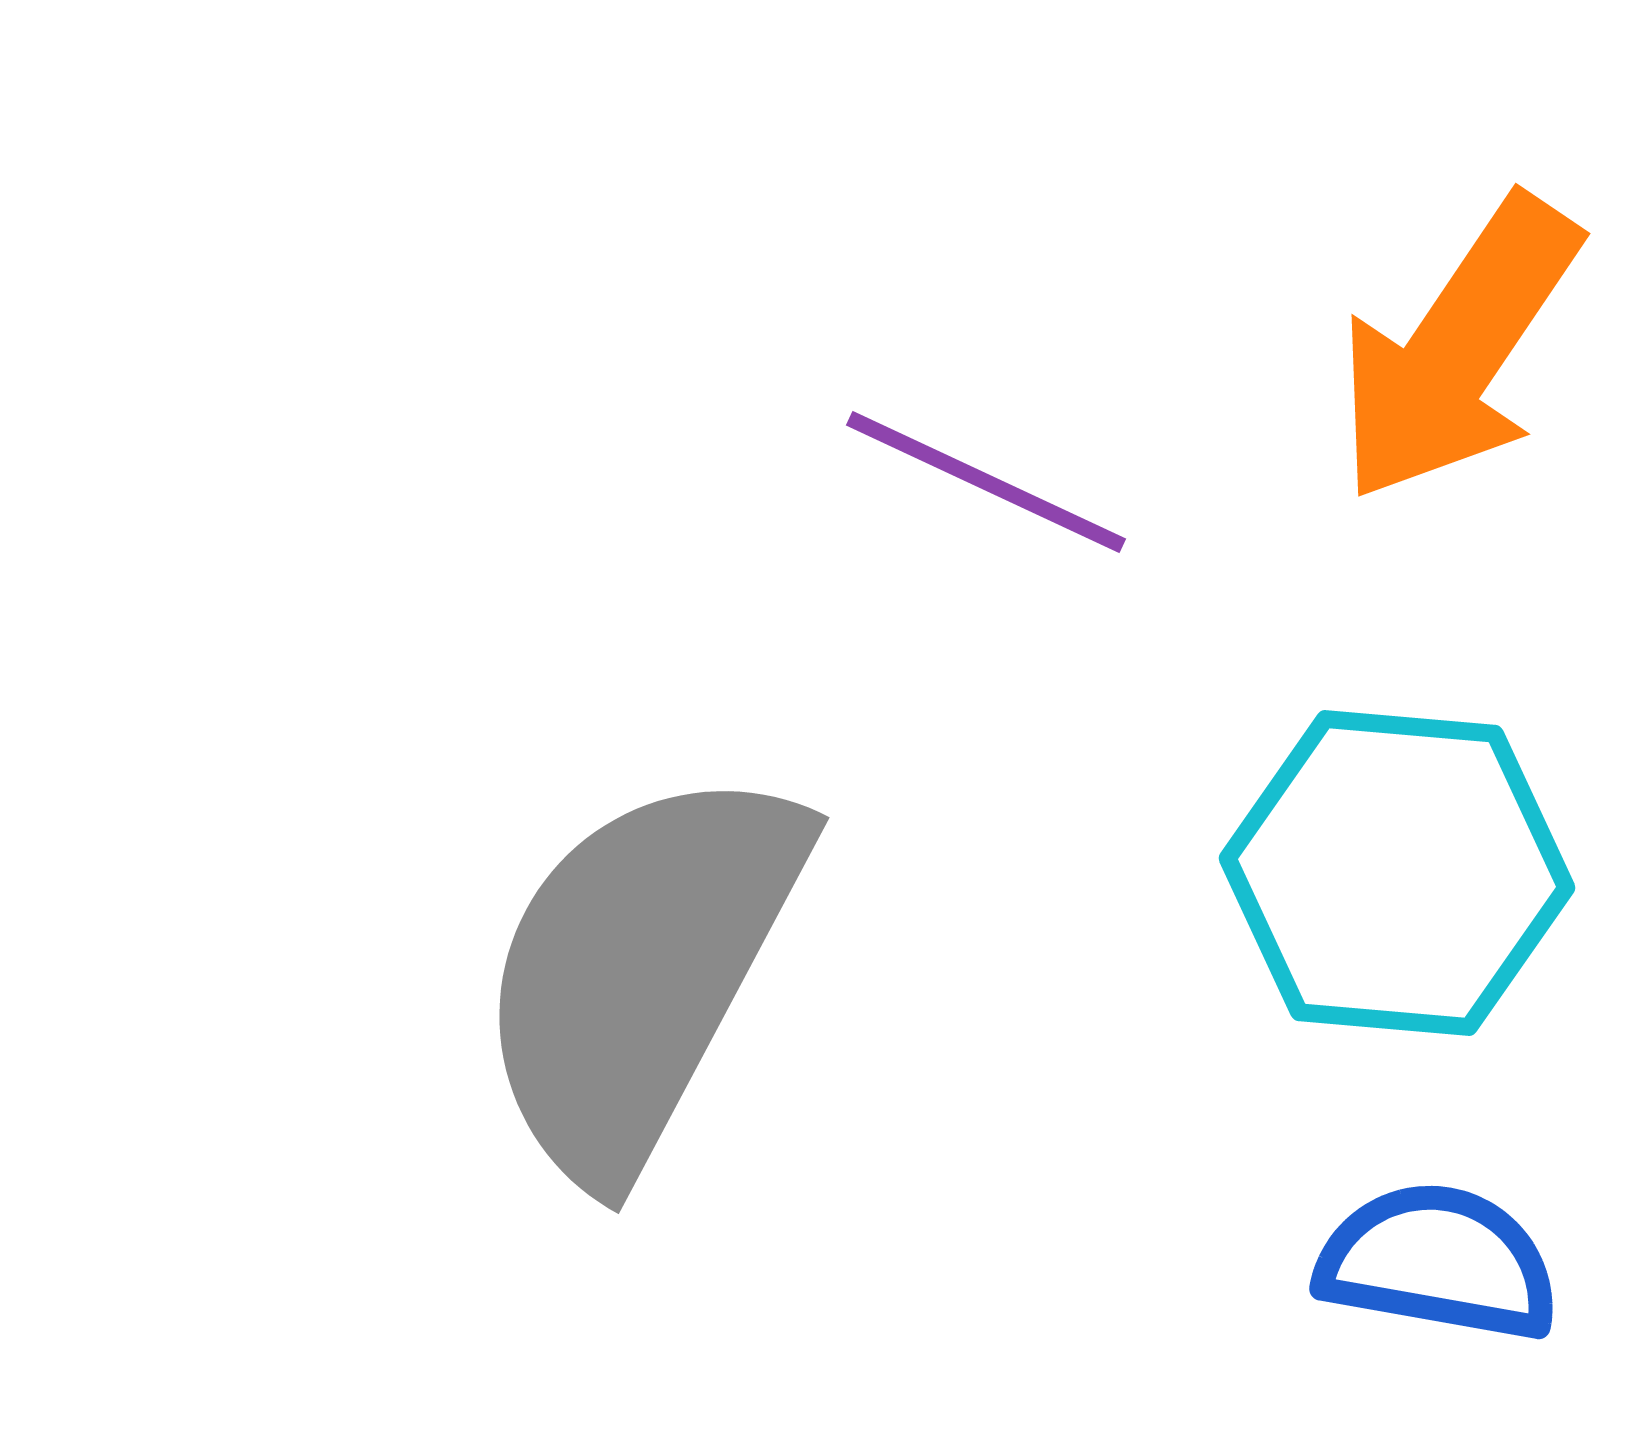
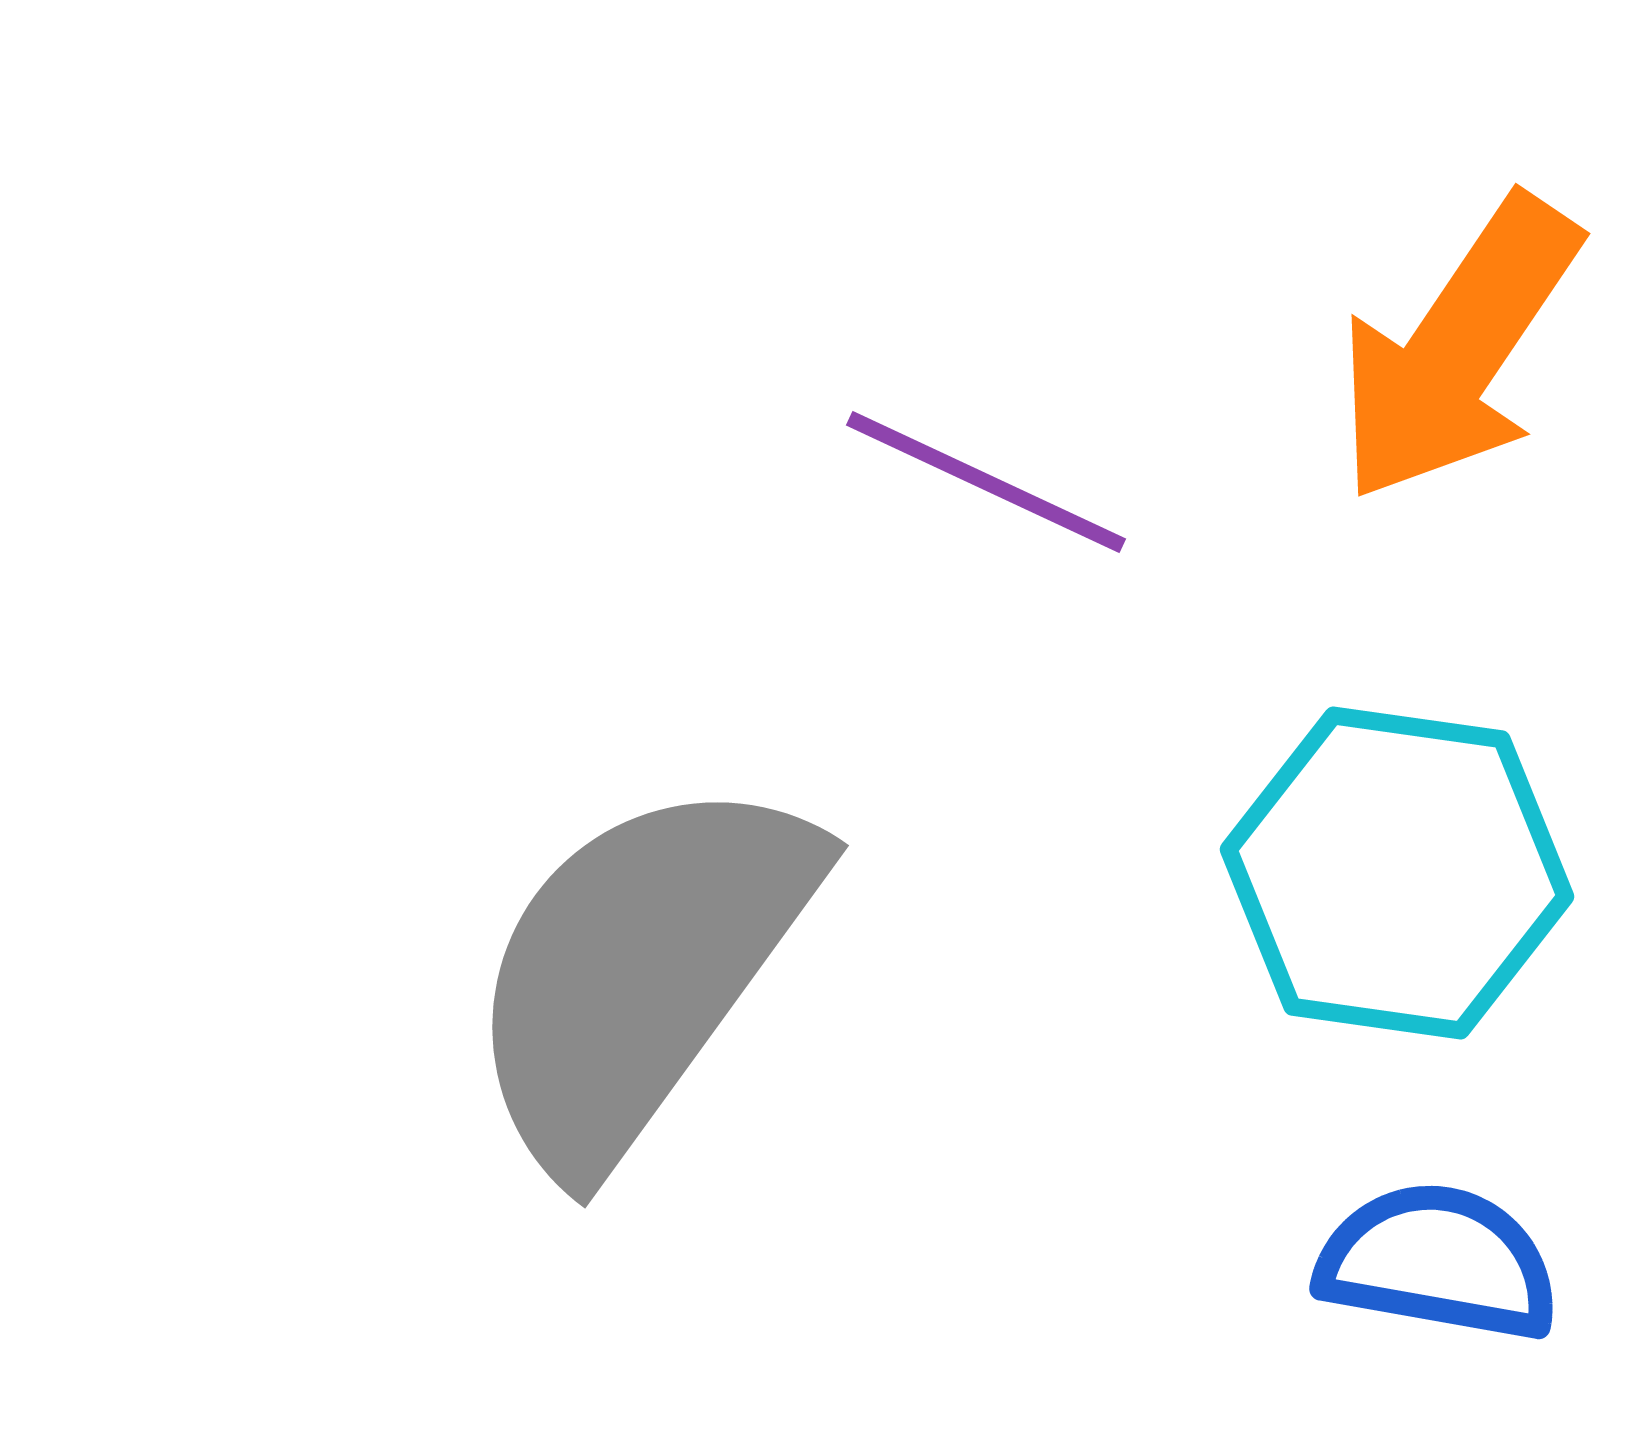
cyan hexagon: rotated 3 degrees clockwise
gray semicircle: rotated 8 degrees clockwise
